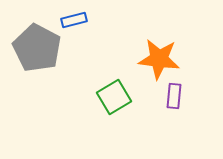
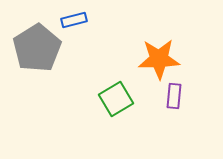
gray pentagon: rotated 12 degrees clockwise
orange star: rotated 9 degrees counterclockwise
green square: moved 2 px right, 2 px down
